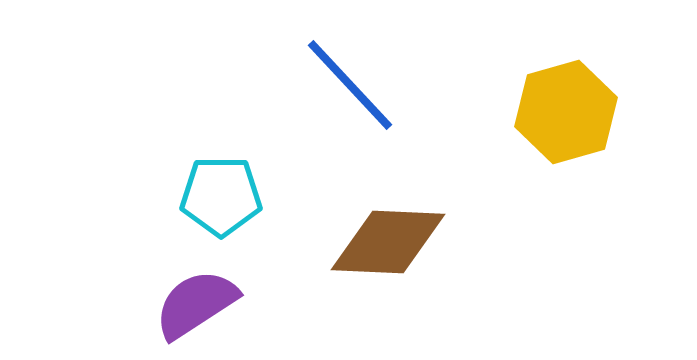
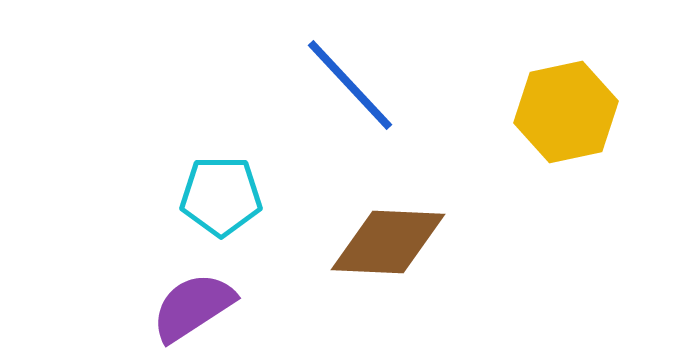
yellow hexagon: rotated 4 degrees clockwise
purple semicircle: moved 3 px left, 3 px down
